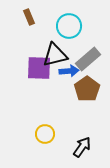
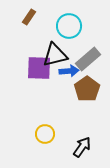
brown rectangle: rotated 56 degrees clockwise
